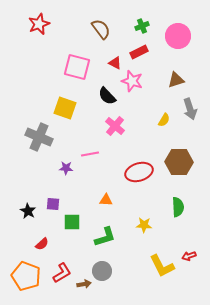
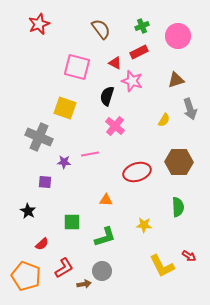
black semicircle: rotated 60 degrees clockwise
purple star: moved 2 px left, 6 px up
red ellipse: moved 2 px left
purple square: moved 8 px left, 22 px up
red arrow: rotated 128 degrees counterclockwise
red L-shape: moved 2 px right, 5 px up
